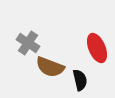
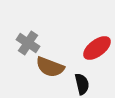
red ellipse: rotated 76 degrees clockwise
black semicircle: moved 2 px right, 4 px down
